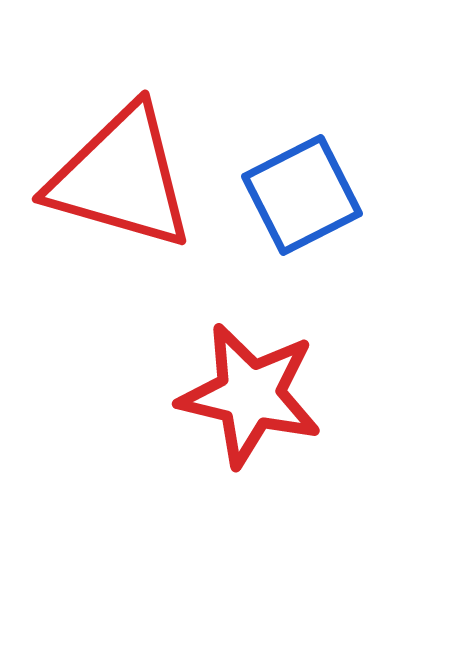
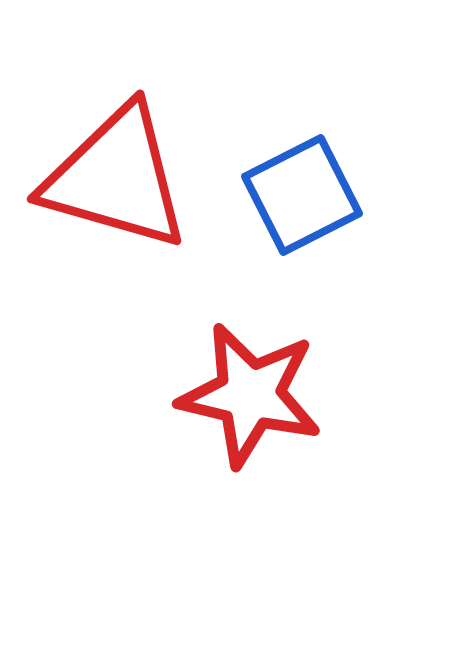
red triangle: moved 5 px left
